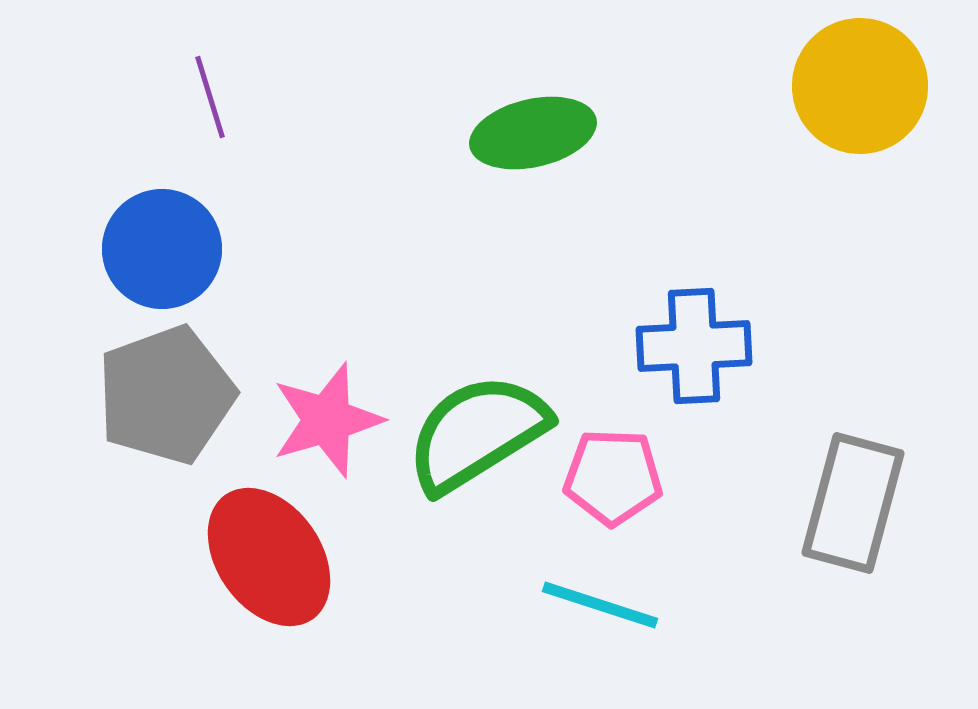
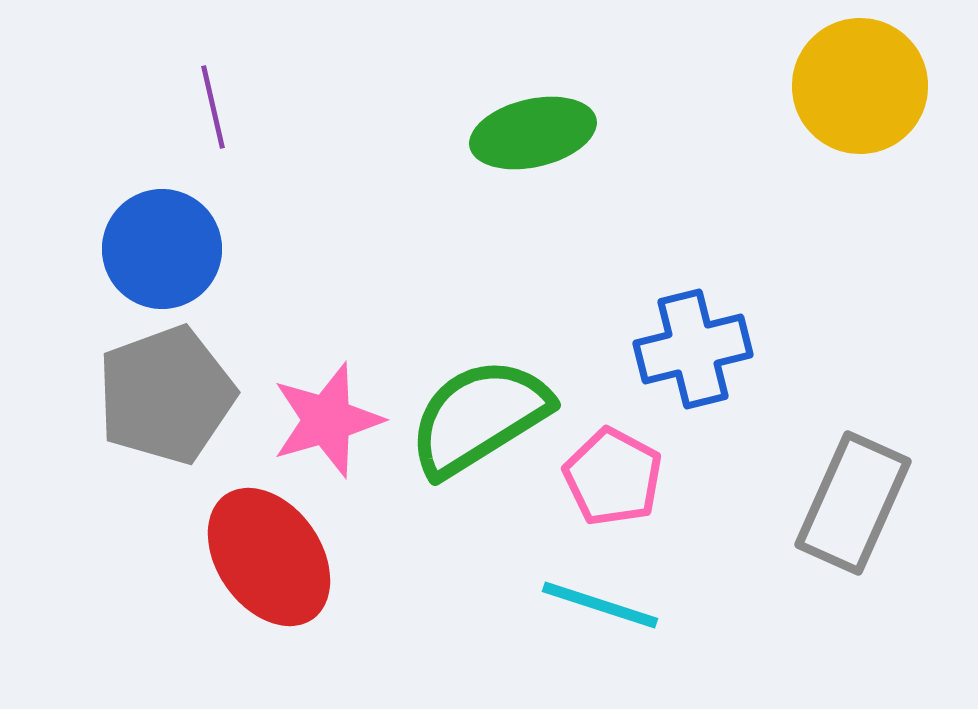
purple line: moved 3 px right, 10 px down; rotated 4 degrees clockwise
blue cross: moved 1 px left, 3 px down; rotated 11 degrees counterclockwise
green semicircle: moved 2 px right, 16 px up
pink pentagon: rotated 26 degrees clockwise
gray rectangle: rotated 9 degrees clockwise
